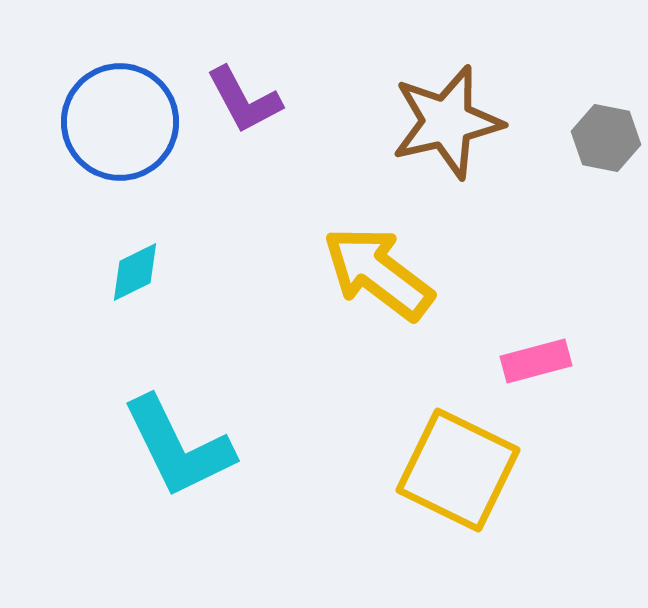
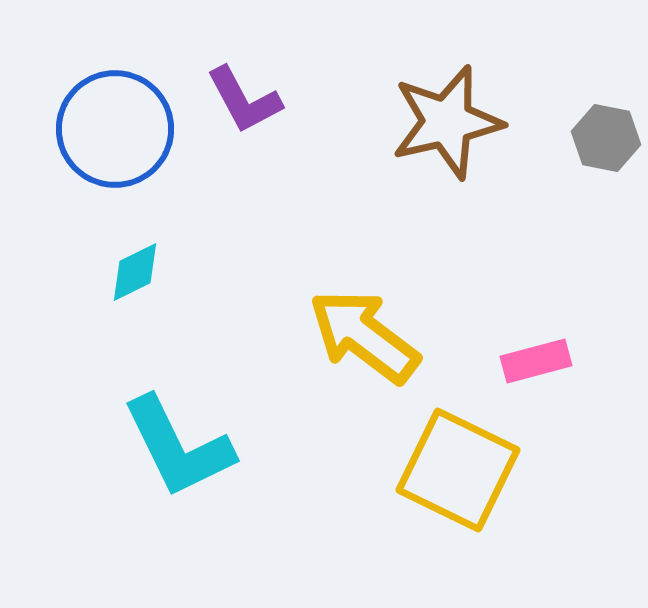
blue circle: moved 5 px left, 7 px down
yellow arrow: moved 14 px left, 63 px down
